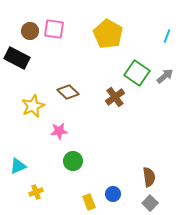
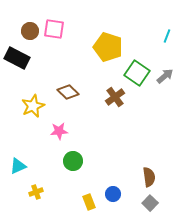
yellow pentagon: moved 13 px down; rotated 12 degrees counterclockwise
